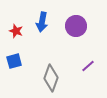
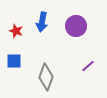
blue square: rotated 14 degrees clockwise
gray diamond: moved 5 px left, 1 px up
